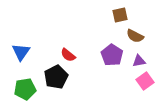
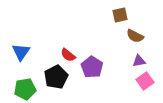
purple pentagon: moved 20 px left, 12 px down
